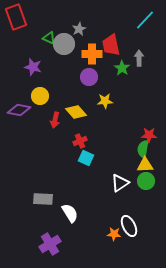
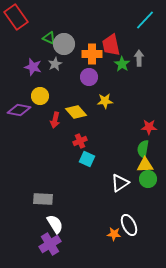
red rectangle: rotated 15 degrees counterclockwise
gray star: moved 24 px left, 35 px down
green star: moved 4 px up
red star: moved 8 px up
cyan square: moved 1 px right, 1 px down
green circle: moved 2 px right, 2 px up
white semicircle: moved 15 px left, 11 px down
white ellipse: moved 1 px up
